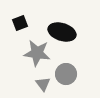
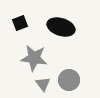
black ellipse: moved 1 px left, 5 px up
gray star: moved 3 px left, 5 px down
gray circle: moved 3 px right, 6 px down
